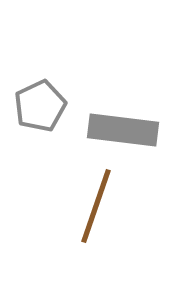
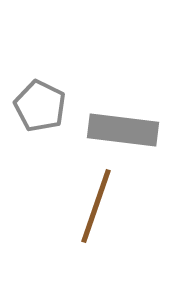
gray pentagon: rotated 21 degrees counterclockwise
